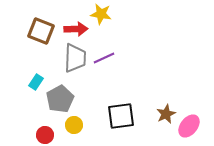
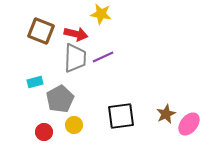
red arrow: moved 5 px down; rotated 15 degrees clockwise
purple line: moved 1 px left, 1 px up
cyan rectangle: moved 1 px left; rotated 42 degrees clockwise
pink ellipse: moved 2 px up
red circle: moved 1 px left, 3 px up
